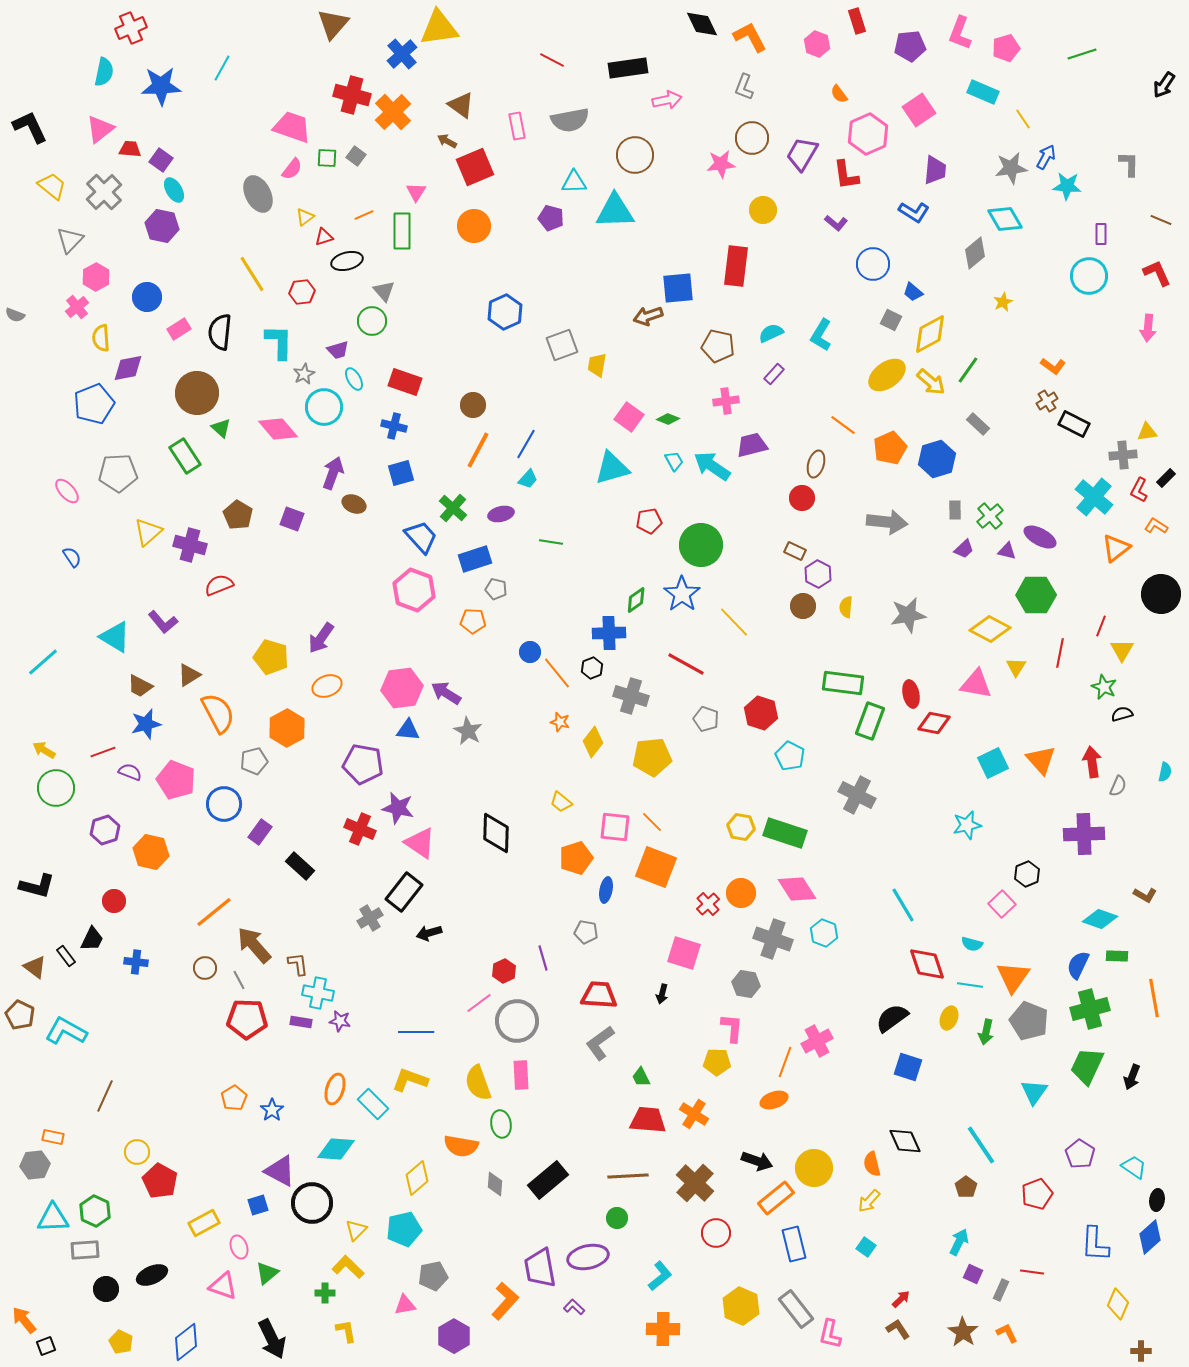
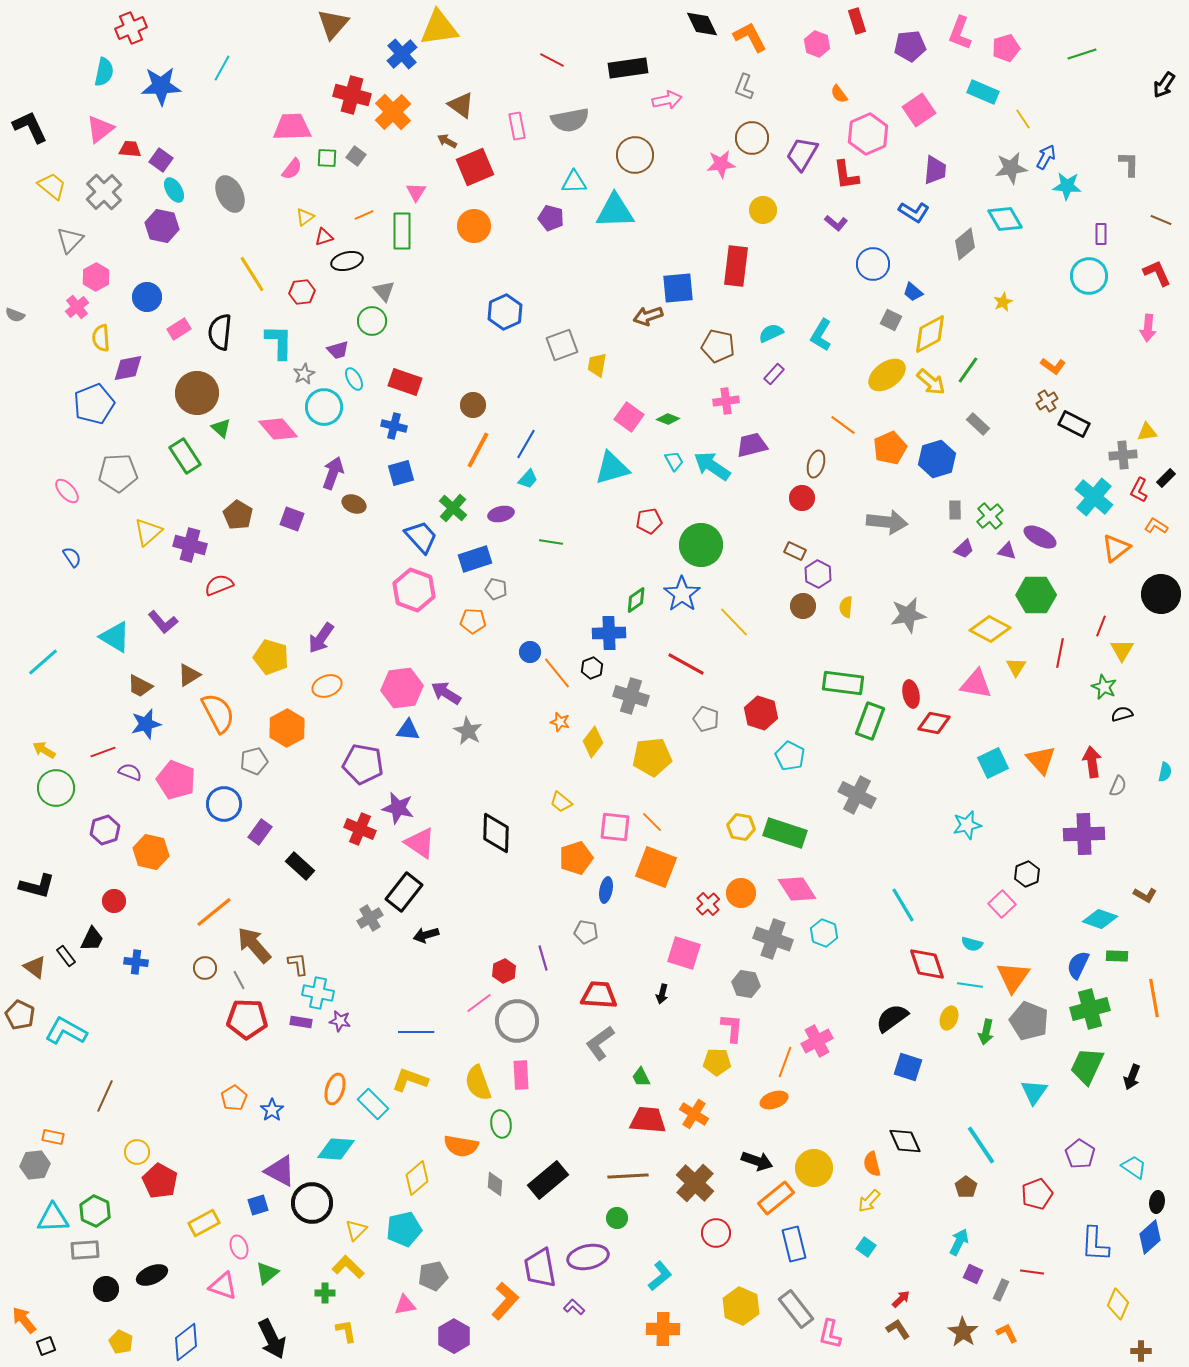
pink trapezoid at (292, 127): rotated 21 degrees counterclockwise
gray ellipse at (258, 194): moved 28 px left
gray diamond at (975, 253): moved 10 px left, 9 px up
black arrow at (429, 933): moved 3 px left, 2 px down
black ellipse at (1157, 1200): moved 2 px down
